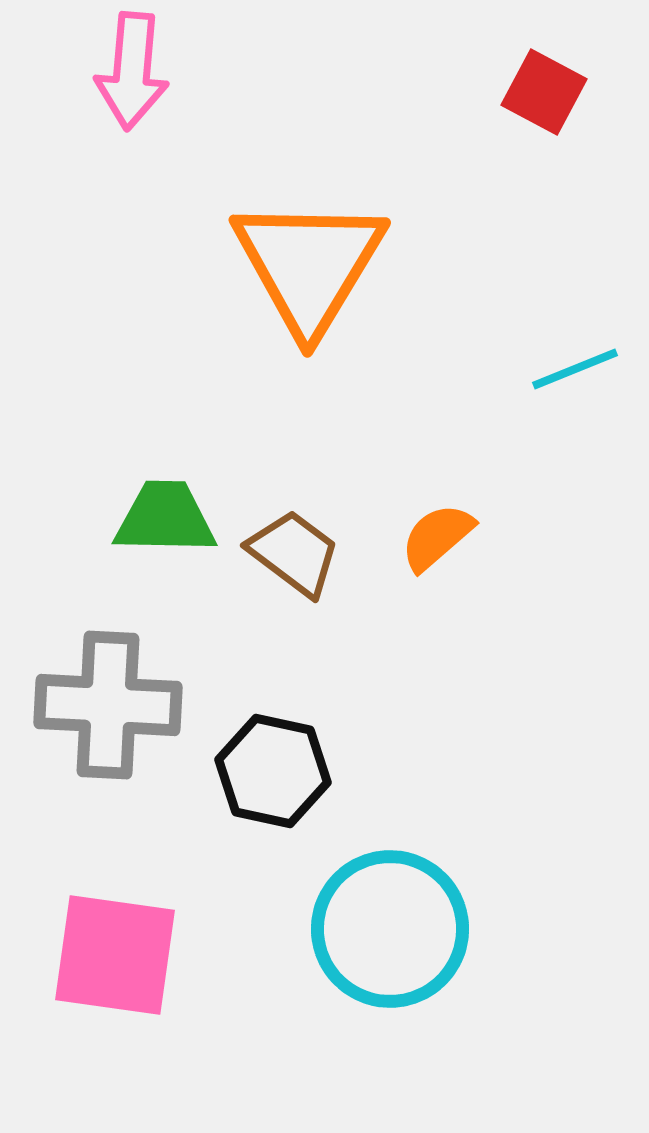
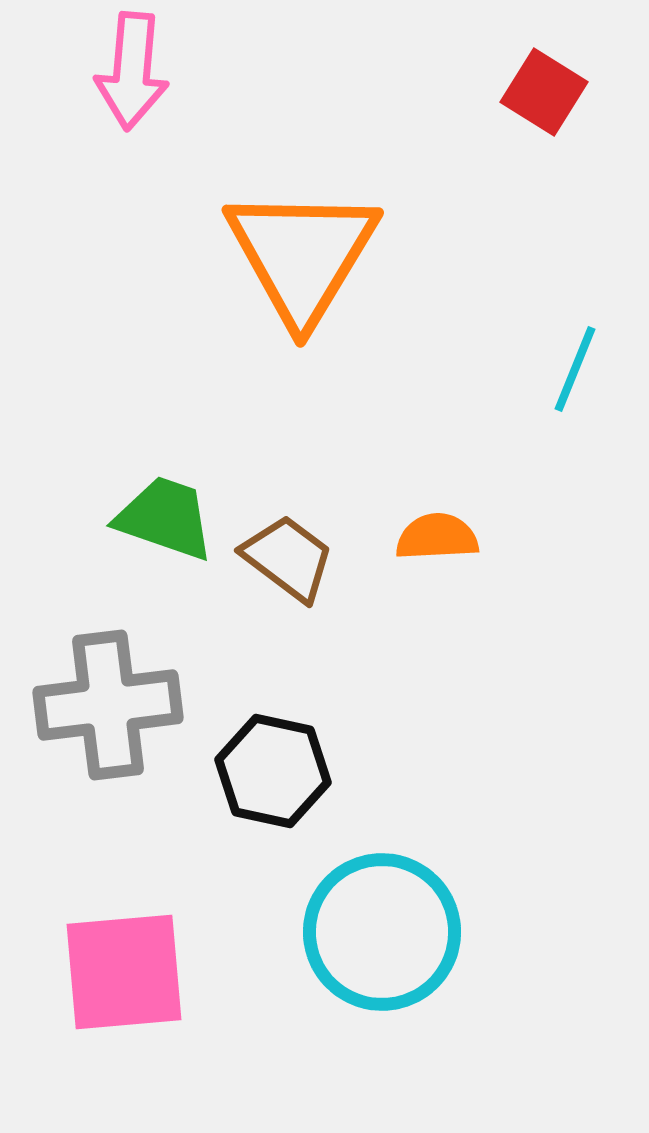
red square: rotated 4 degrees clockwise
orange triangle: moved 7 px left, 10 px up
cyan line: rotated 46 degrees counterclockwise
green trapezoid: rotated 18 degrees clockwise
orange semicircle: rotated 38 degrees clockwise
brown trapezoid: moved 6 px left, 5 px down
gray cross: rotated 10 degrees counterclockwise
cyan circle: moved 8 px left, 3 px down
pink square: moved 9 px right, 17 px down; rotated 13 degrees counterclockwise
